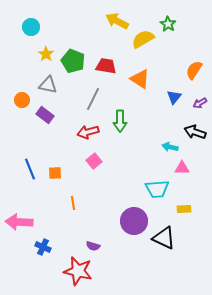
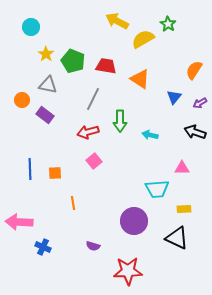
cyan arrow: moved 20 px left, 12 px up
blue line: rotated 20 degrees clockwise
black triangle: moved 13 px right
red star: moved 50 px right; rotated 16 degrees counterclockwise
